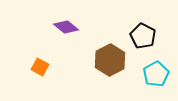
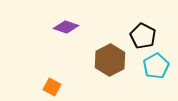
purple diamond: rotated 20 degrees counterclockwise
orange square: moved 12 px right, 20 px down
cyan pentagon: moved 8 px up
